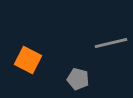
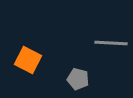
gray line: rotated 16 degrees clockwise
